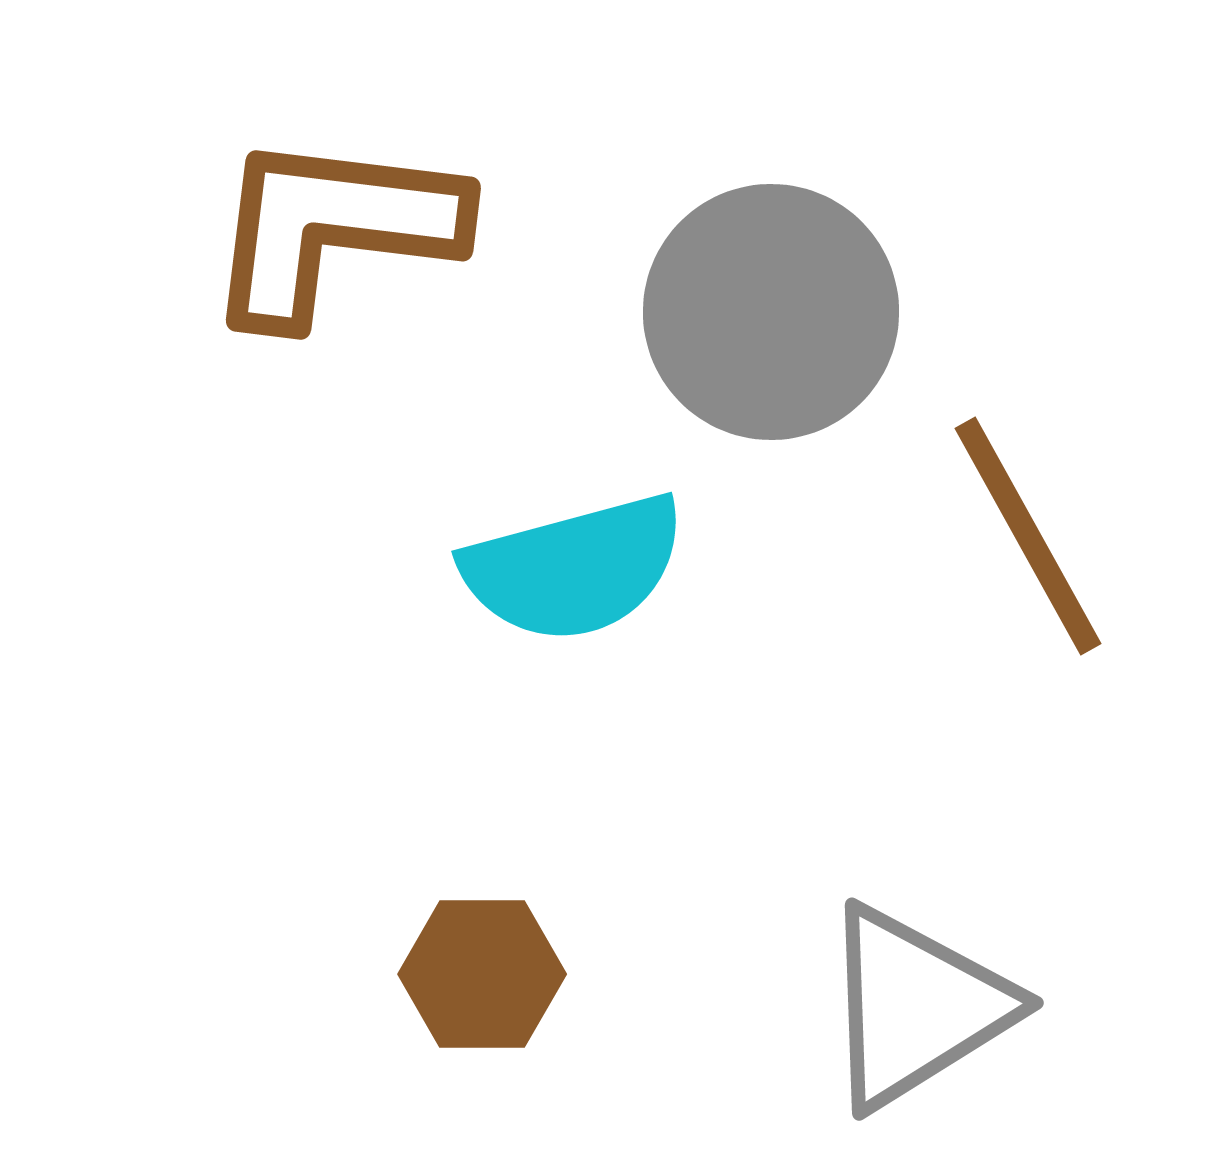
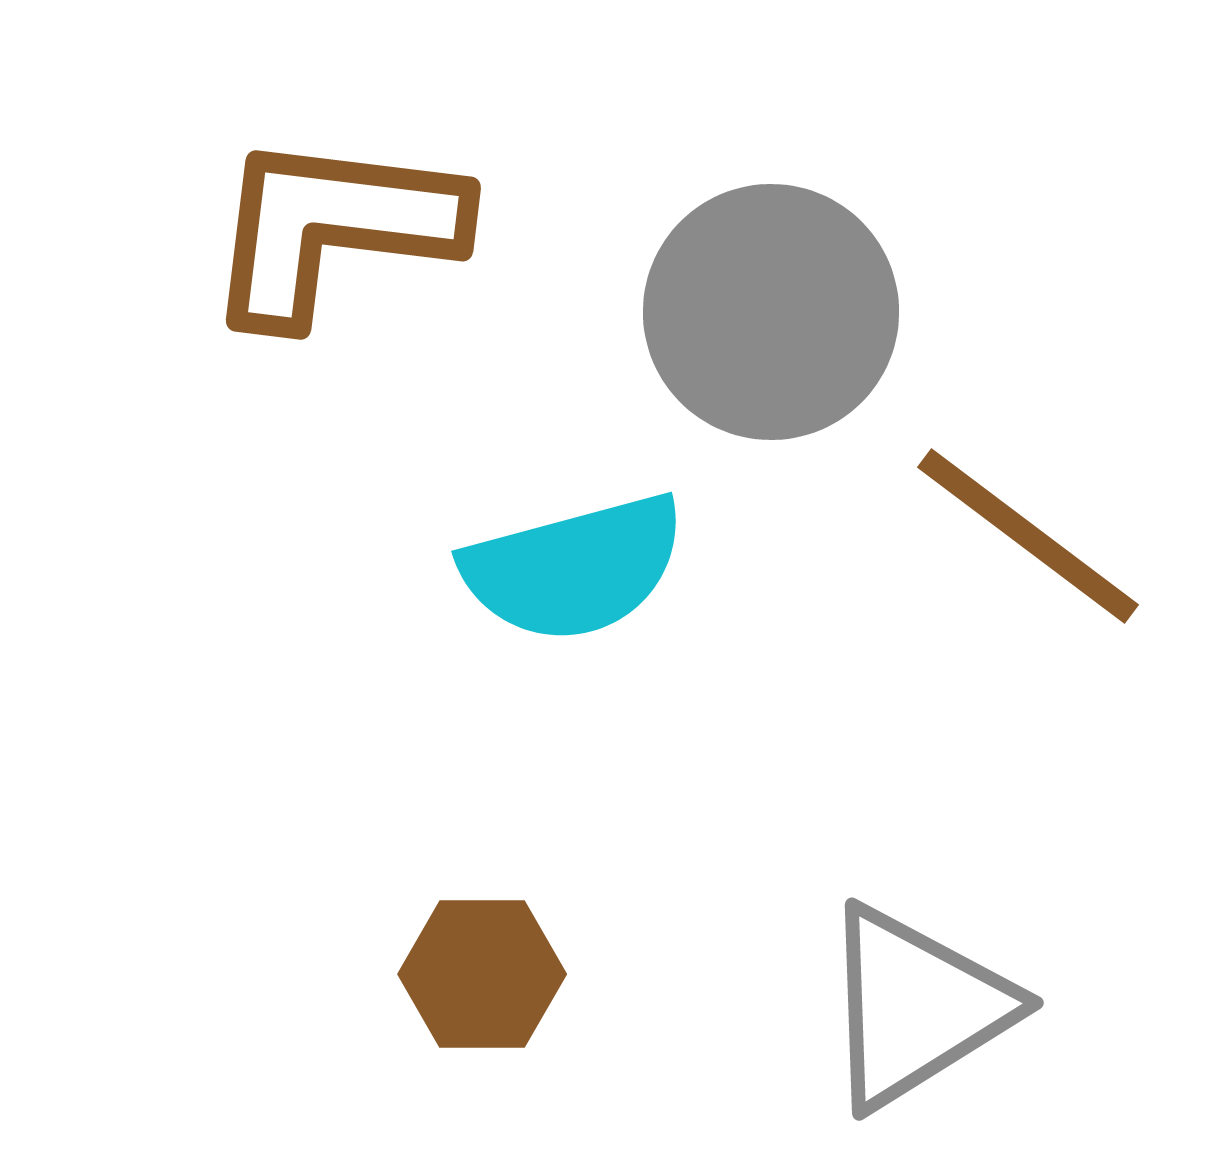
brown line: rotated 24 degrees counterclockwise
